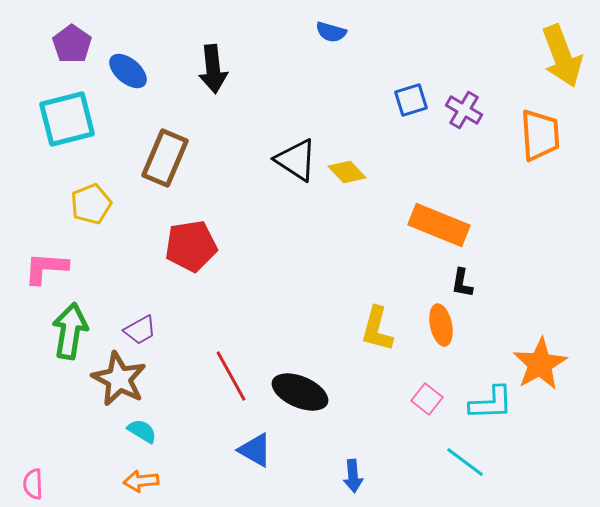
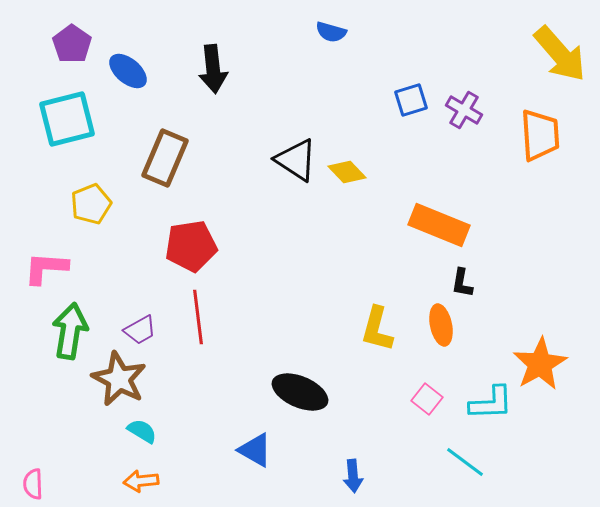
yellow arrow: moved 2 px left, 2 px up; rotated 20 degrees counterclockwise
red line: moved 33 px left, 59 px up; rotated 22 degrees clockwise
